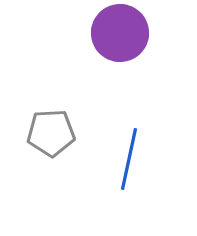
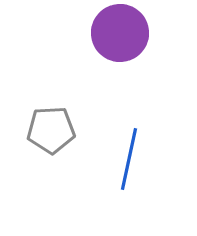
gray pentagon: moved 3 px up
